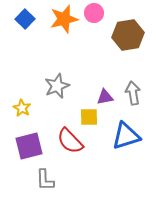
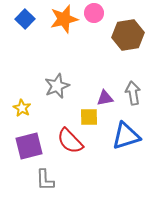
purple triangle: moved 1 px down
